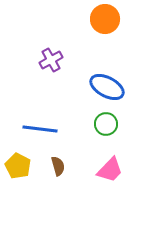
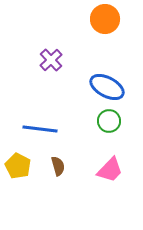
purple cross: rotated 15 degrees counterclockwise
green circle: moved 3 px right, 3 px up
